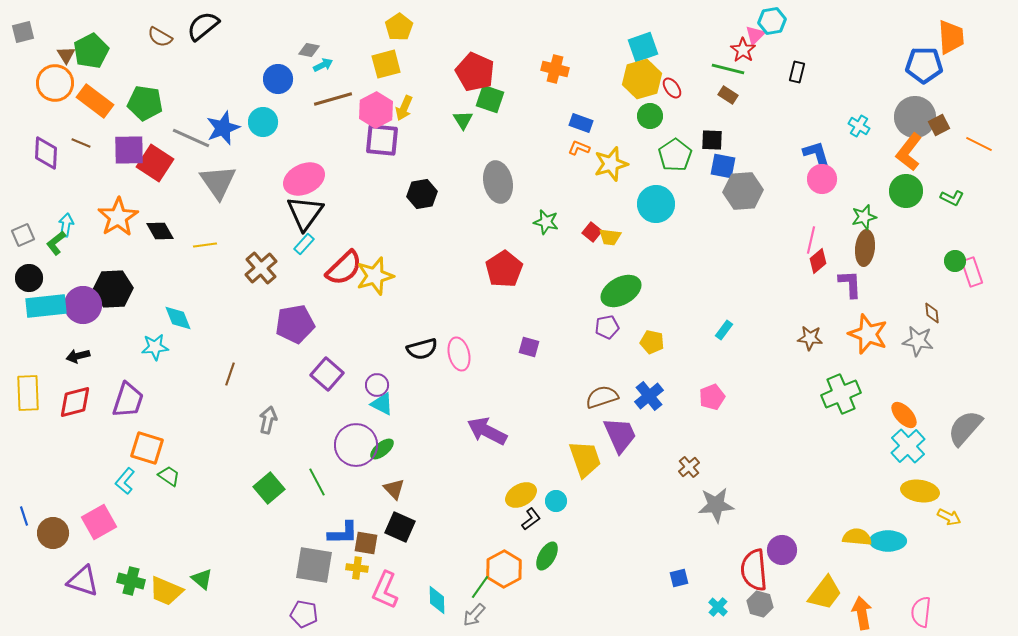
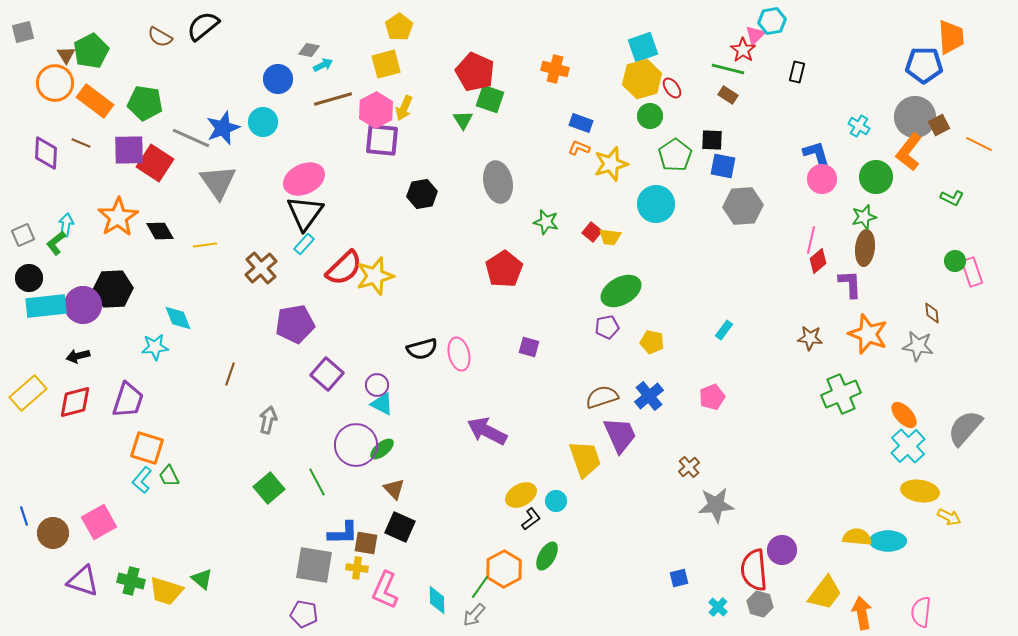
gray hexagon at (743, 191): moved 15 px down
green circle at (906, 191): moved 30 px left, 14 px up
gray star at (918, 341): moved 5 px down
yellow rectangle at (28, 393): rotated 51 degrees clockwise
green trapezoid at (169, 476): rotated 150 degrees counterclockwise
cyan L-shape at (125, 481): moved 17 px right, 1 px up
yellow trapezoid at (166, 591): rotated 6 degrees counterclockwise
